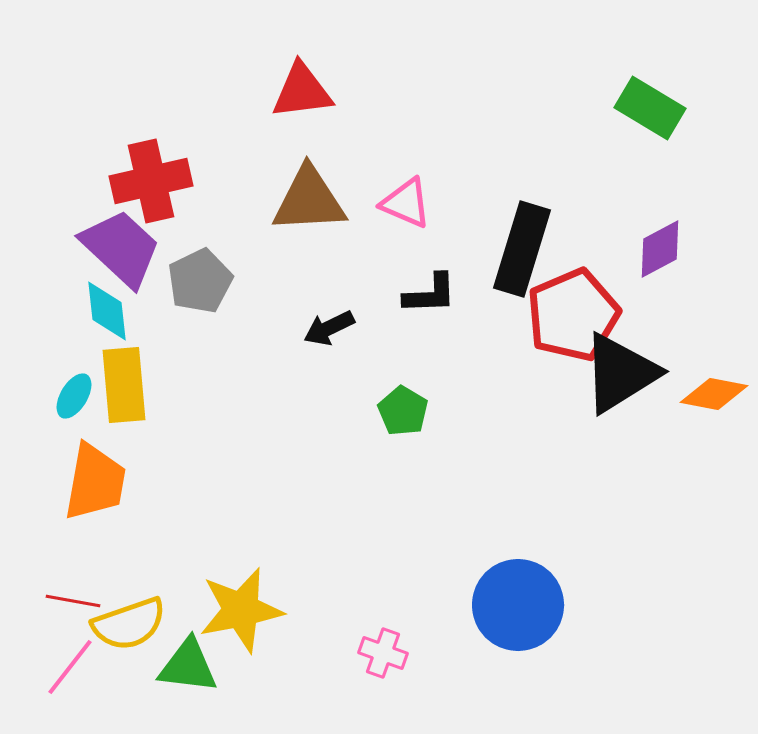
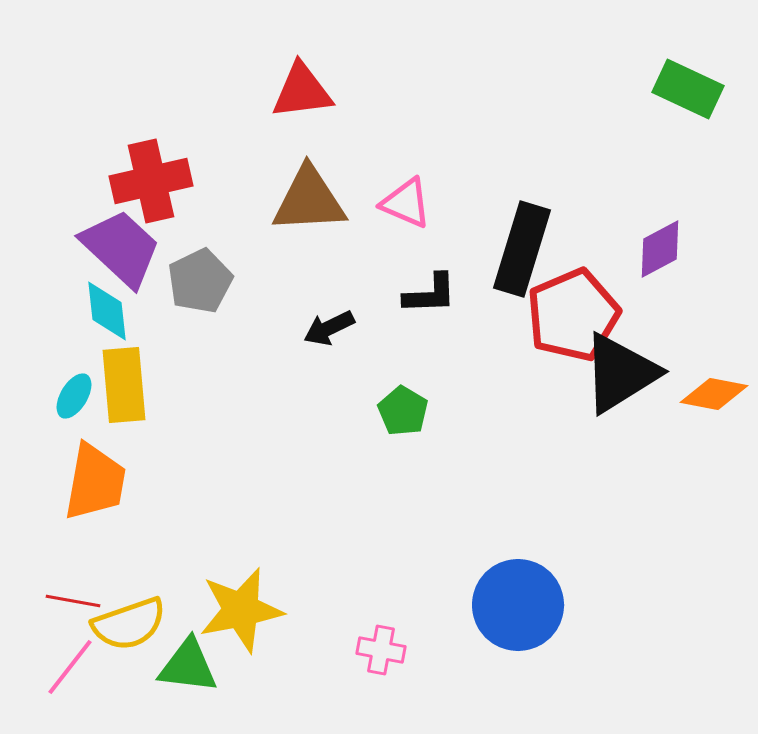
green rectangle: moved 38 px right, 19 px up; rotated 6 degrees counterclockwise
pink cross: moved 2 px left, 3 px up; rotated 9 degrees counterclockwise
